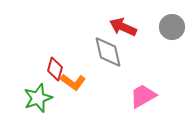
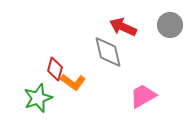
gray circle: moved 2 px left, 2 px up
